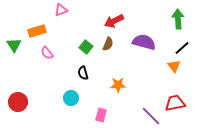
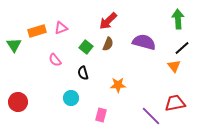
pink triangle: moved 18 px down
red arrow: moved 6 px left; rotated 18 degrees counterclockwise
pink semicircle: moved 8 px right, 7 px down
